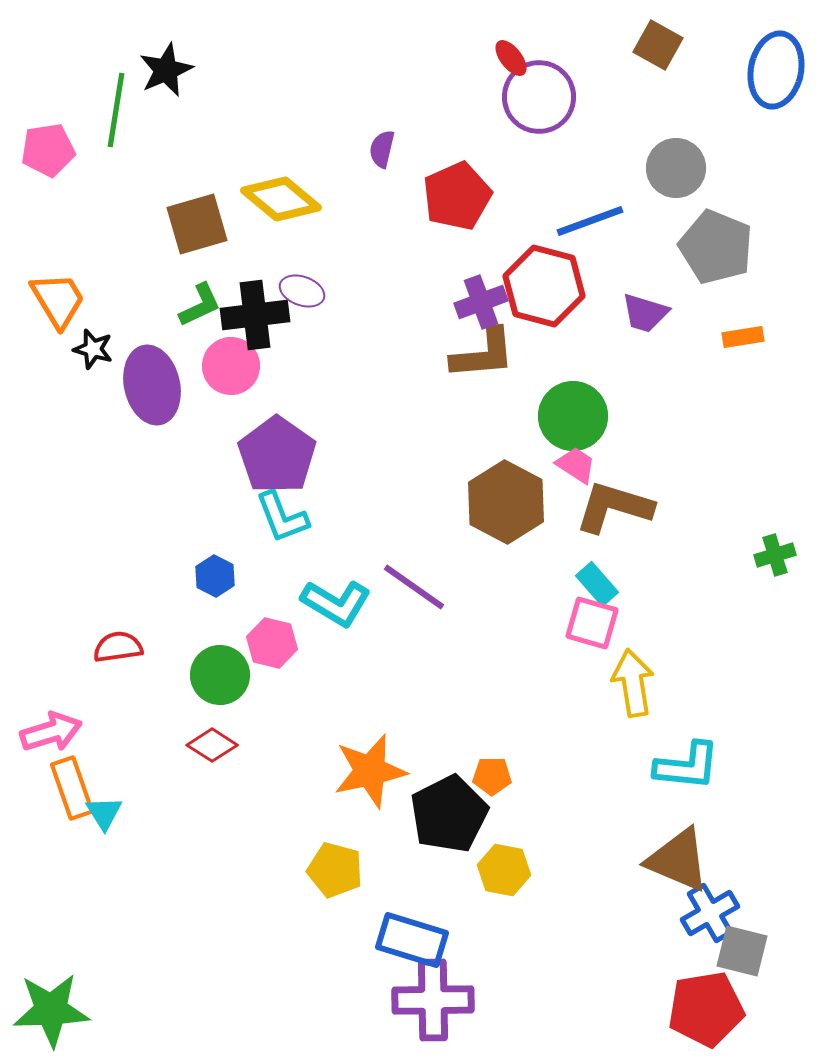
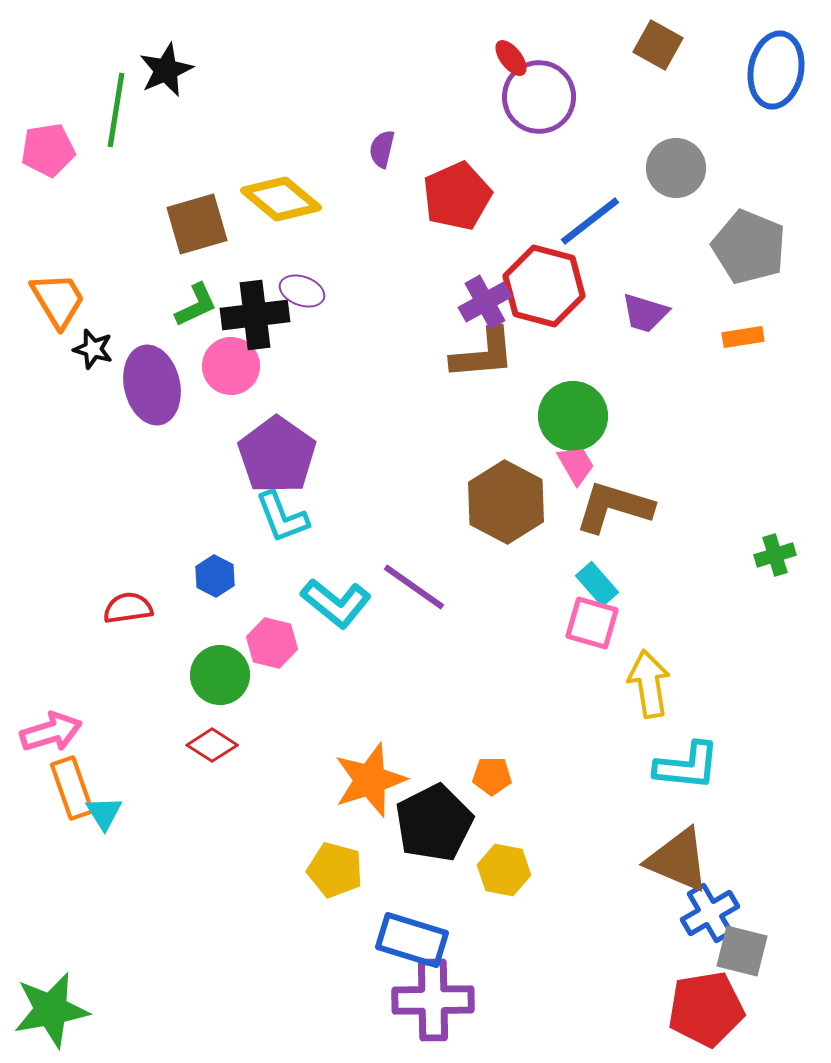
blue line at (590, 221): rotated 18 degrees counterclockwise
gray pentagon at (716, 247): moved 33 px right
purple cross at (481, 302): moved 4 px right; rotated 9 degrees counterclockwise
green L-shape at (200, 305): moved 4 px left
pink trapezoid at (576, 465): rotated 27 degrees clockwise
cyan L-shape at (336, 603): rotated 8 degrees clockwise
red semicircle at (118, 647): moved 10 px right, 39 px up
yellow arrow at (633, 683): moved 16 px right, 1 px down
orange star at (370, 771): moved 9 px down; rotated 6 degrees counterclockwise
black pentagon at (449, 814): moved 15 px left, 9 px down
green star at (51, 1010): rotated 8 degrees counterclockwise
